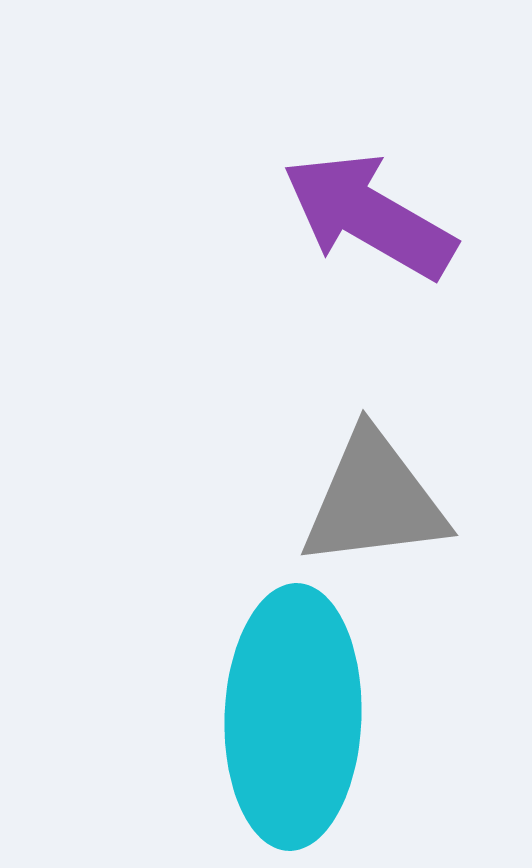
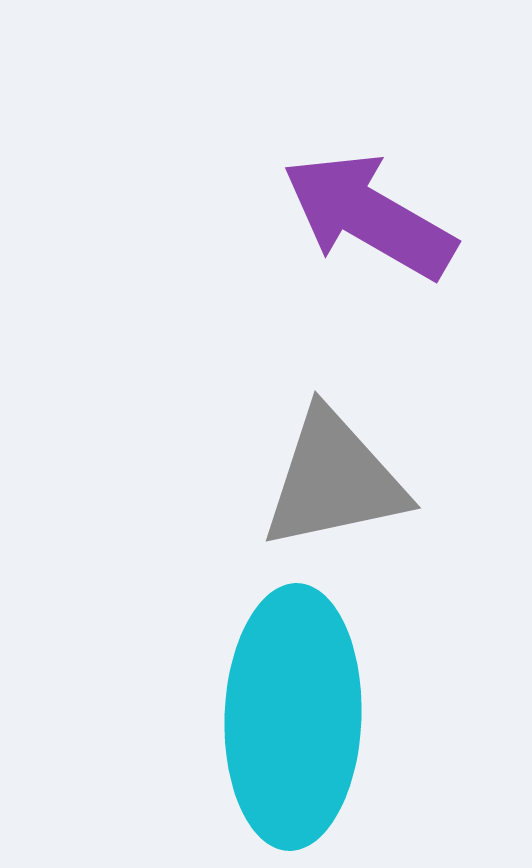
gray triangle: moved 40 px left, 20 px up; rotated 5 degrees counterclockwise
